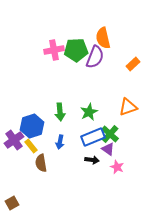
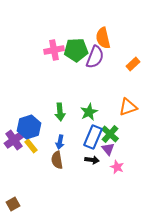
blue hexagon: moved 3 px left, 1 px down
blue rectangle: rotated 45 degrees counterclockwise
purple triangle: rotated 16 degrees clockwise
brown semicircle: moved 16 px right, 3 px up
brown square: moved 1 px right, 1 px down
